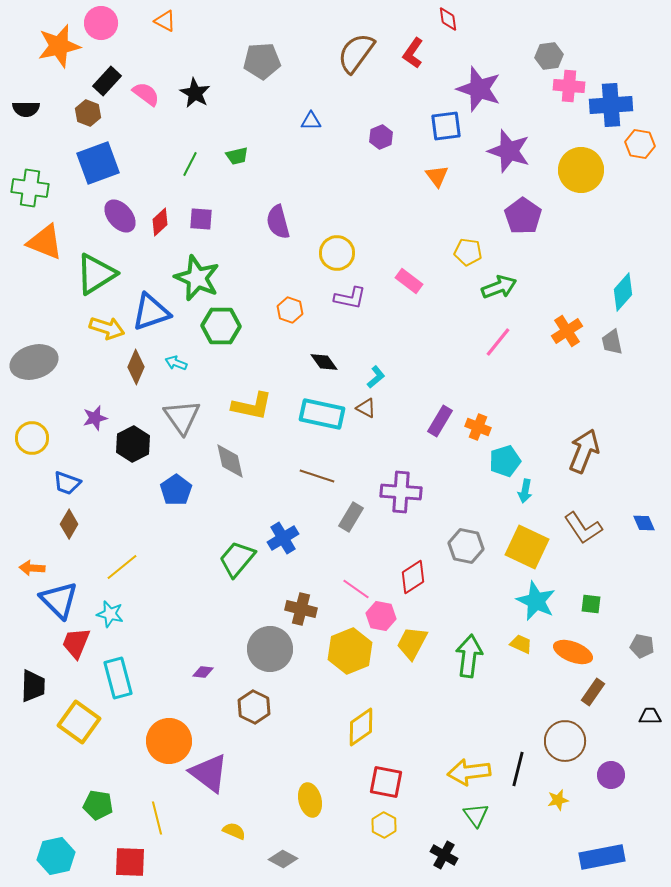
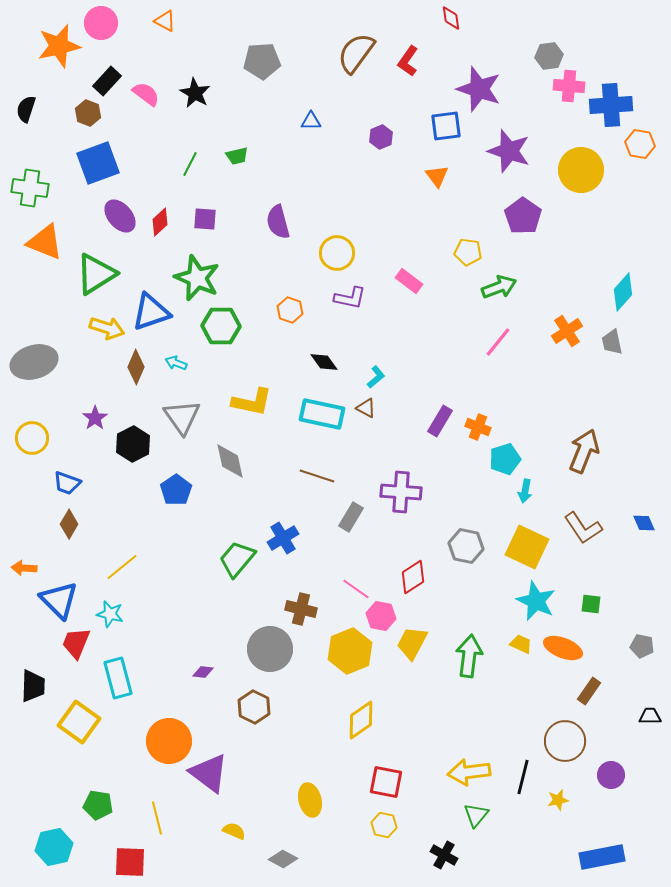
red diamond at (448, 19): moved 3 px right, 1 px up
red L-shape at (413, 53): moved 5 px left, 8 px down
black semicircle at (26, 109): rotated 108 degrees clockwise
purple square at (201, 219): moved 4 px right
yellow L-shape at (252, 406): moved 4 px up
purple star at (95, 418): rotated 20 degrees counterclockwise
cyan pentagon at (505, 461): moved 2 px up
orange arrow at (32, 568): moved 8 px left
orange ellipse at (573, 652): moved 10 px left, 4 px up
brown rectangle at (593, 692): moved 4 px left, 1 px up
yellow diamond at (361, 727): moved 7 px up
black line at (518, 769): moved 5 px right, 8 px down
green triangle at (476, 815): rotated 16 degrees clockwise
yellow hexagon at (384, 825): rotated 15 degrees counterclockwise
cyan hexagon at (56, 856): moved 2 px left, 9 px up
